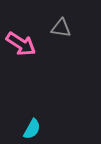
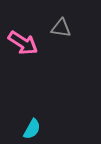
pink arrow: moved 2 px right, 1 px up
